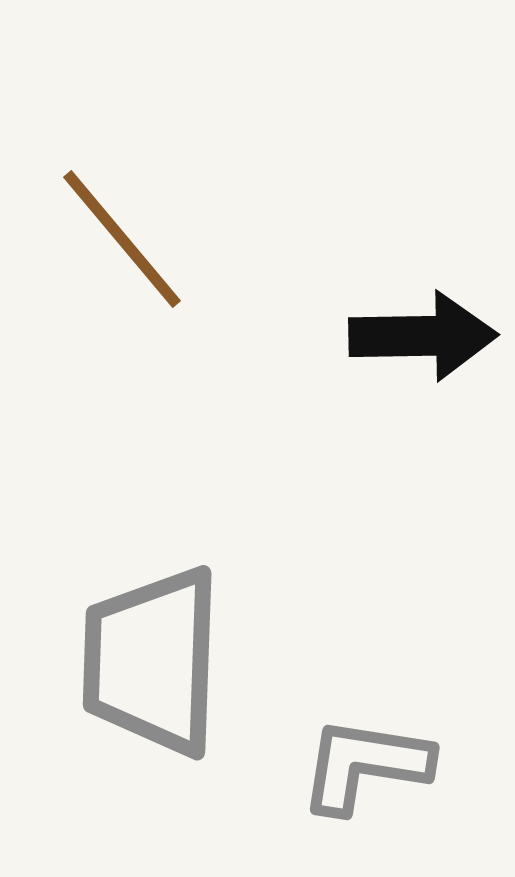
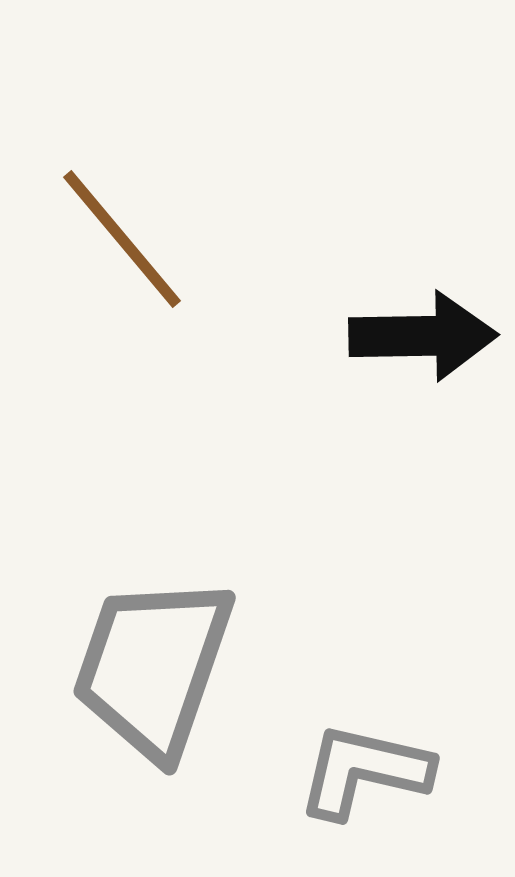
gray trapezoid: moved 1 px right, 6 px down; rotated 17 degrees clockwise
gray L-shape: moved 1 px left, 6 px down; rotated 4 degrees clockwise
